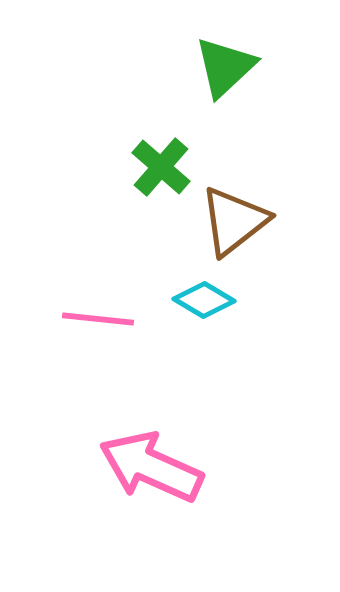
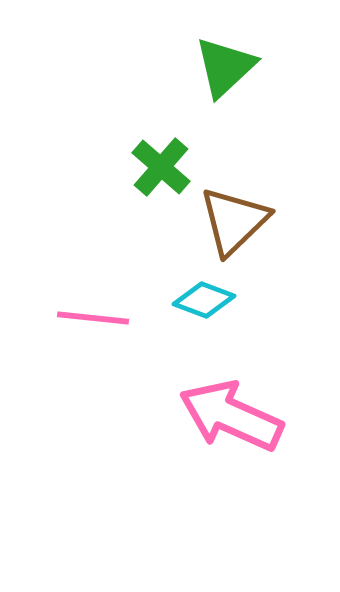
brown triangle: rotated 6 degrees counterclockwise
cyan diamond: rotated 10 degrees counterclockwise
pink line: moved 5 px left, 1 px up
pink arrow: moved 80 px right, 51 px up
